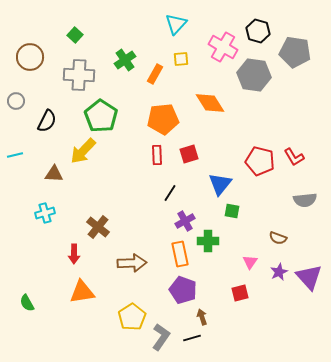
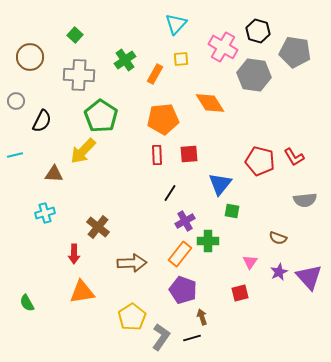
black semicircle at (47, 121): moved 5 px left
red square at (189, 154): rotated 12 degrees clockwise
orange rectangle at (180, 254): rotated 50 degrees clockwise
